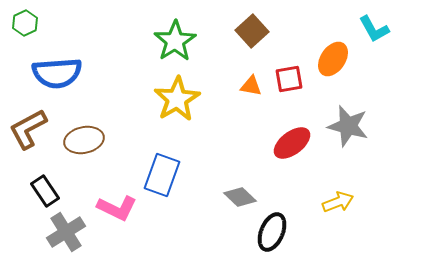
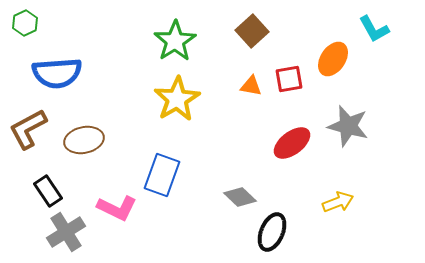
black rectangle: moved 3 px right
